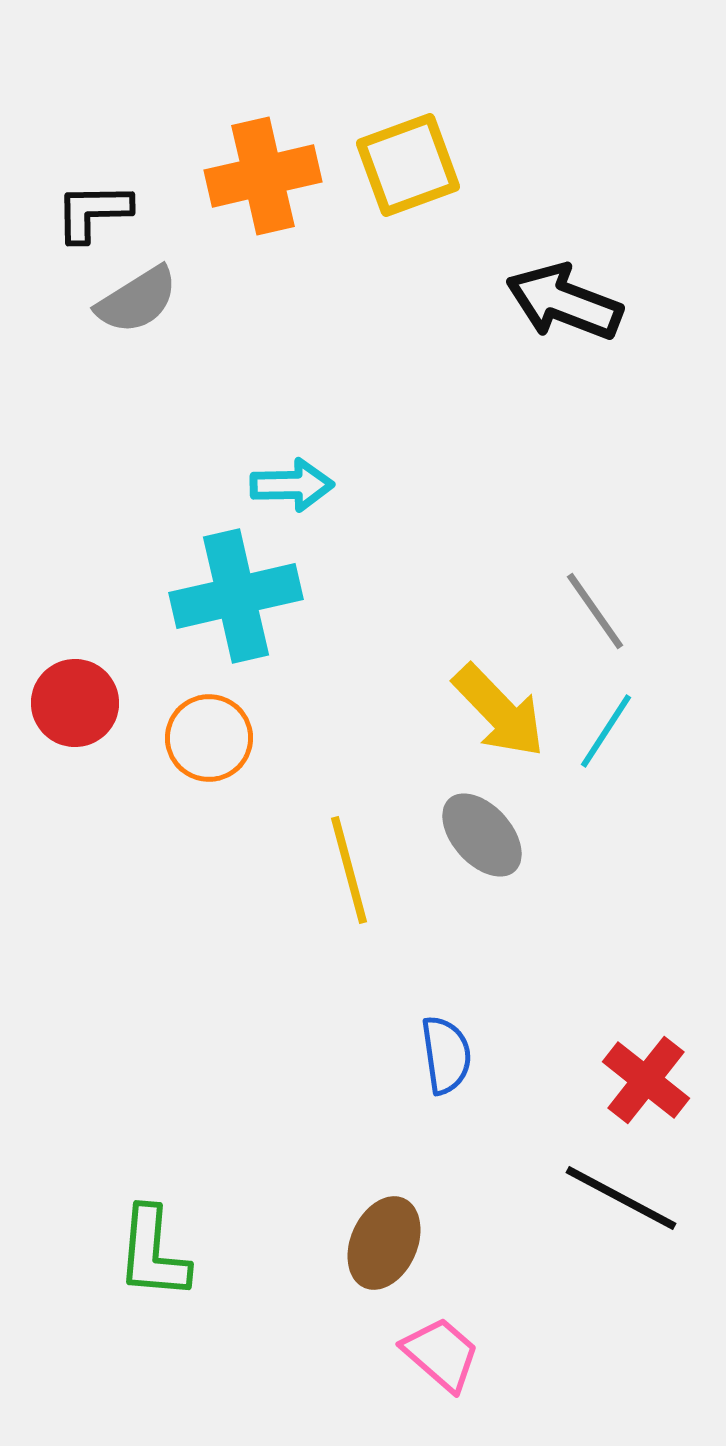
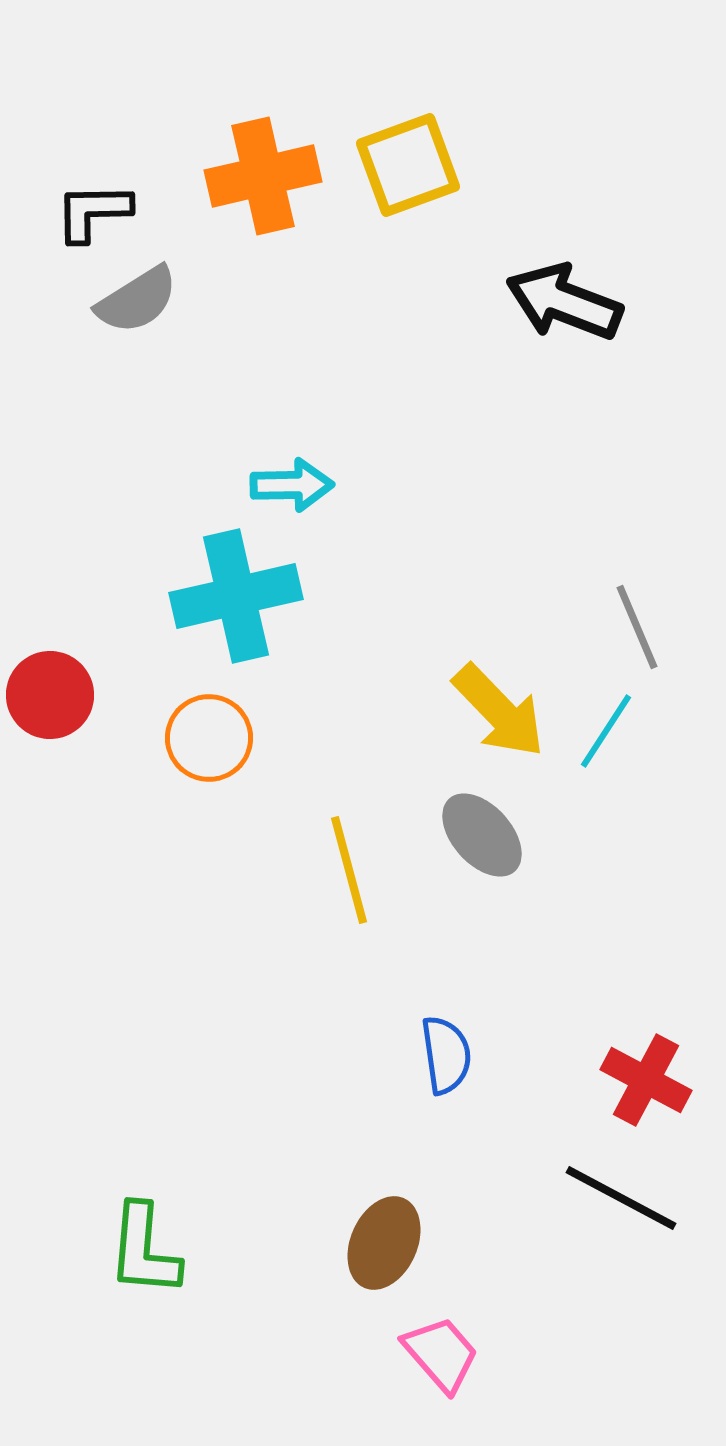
gray line: moved 42 px right, 16 px down; rotated 12 degrees clockwise
red circle: moved 25 px left, 8 px up
red cross: rotated 10 degrees counterclockwise
green L-shape: moved 9 px left, 3 px up
pink trapezoid: rotated 8 degrees clockwise
